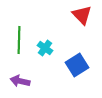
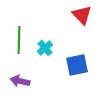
cyan cross: rotated 14 degrees clockwise
blue square: rotated 20 degrees clockwise
